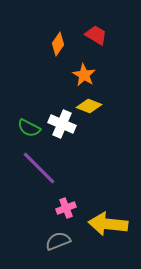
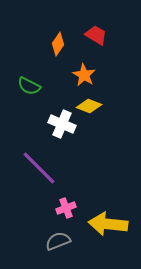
green semicircle: moved 42 px up
